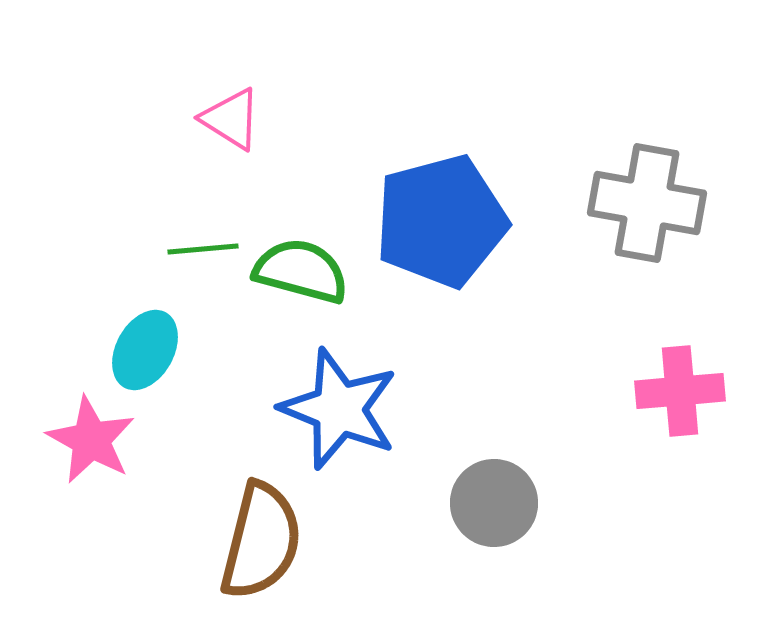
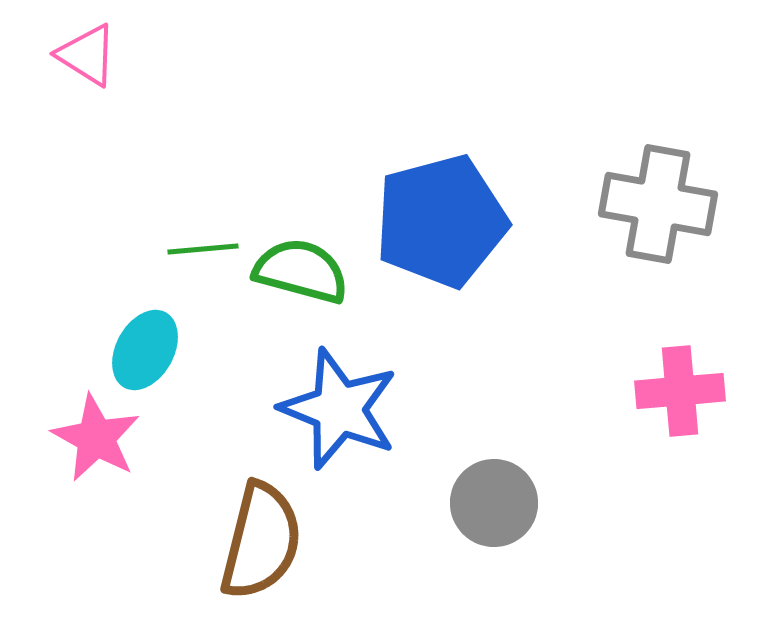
pink triangle: moved 144 px left, 64 px up
gray cross: moved 11 px right, 1 px down
pink star: moved 5 px right, 2 px up
